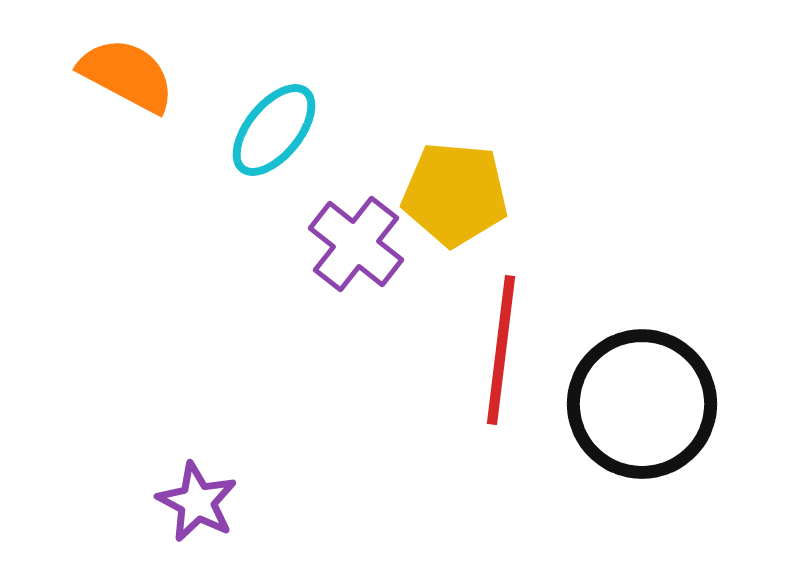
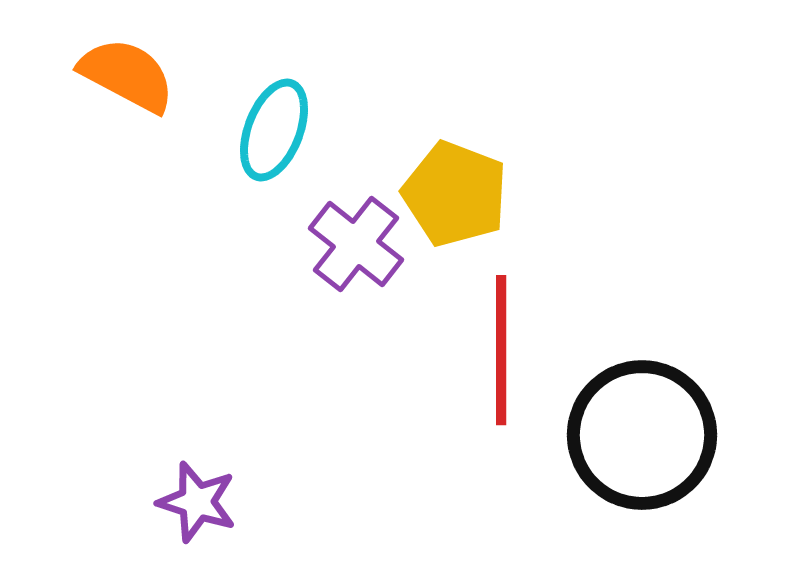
cyan ellipse: rotated 18 degrees counterclockwise
yellow pentagon: rotated 16 degrees clockwise
red line: rotated 7 degrees counterclockwise
black circle: moved 31 px down
purple star: rotated 10 degrees counterclockwise
